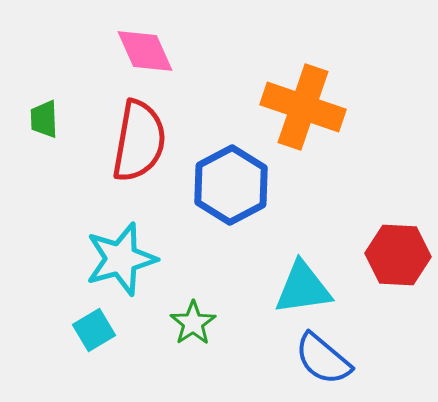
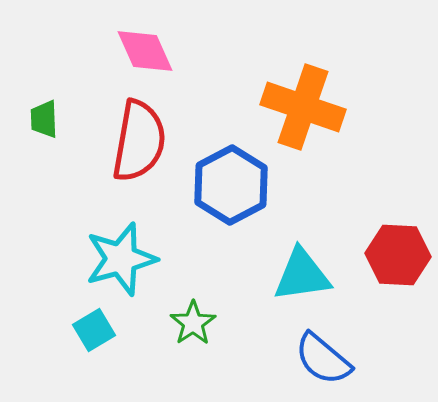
cyan triangle: moved 1 px left, 13 px up
